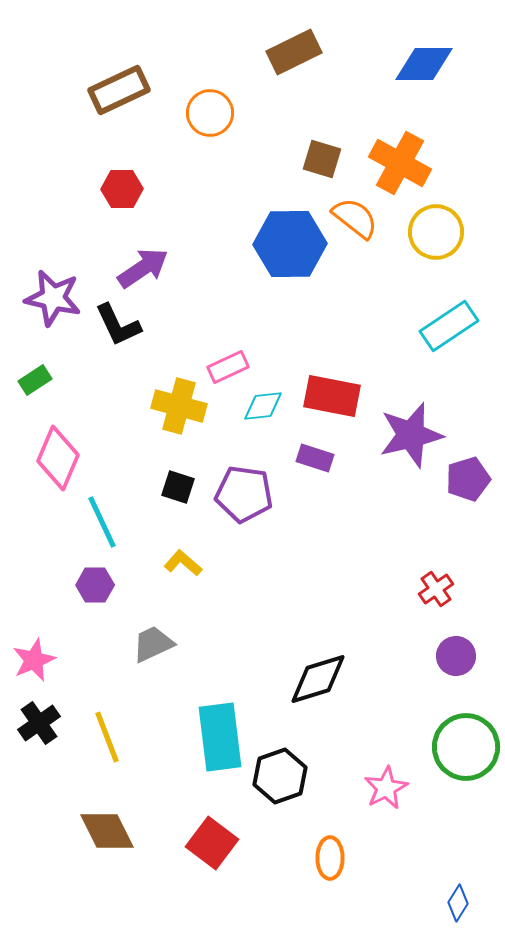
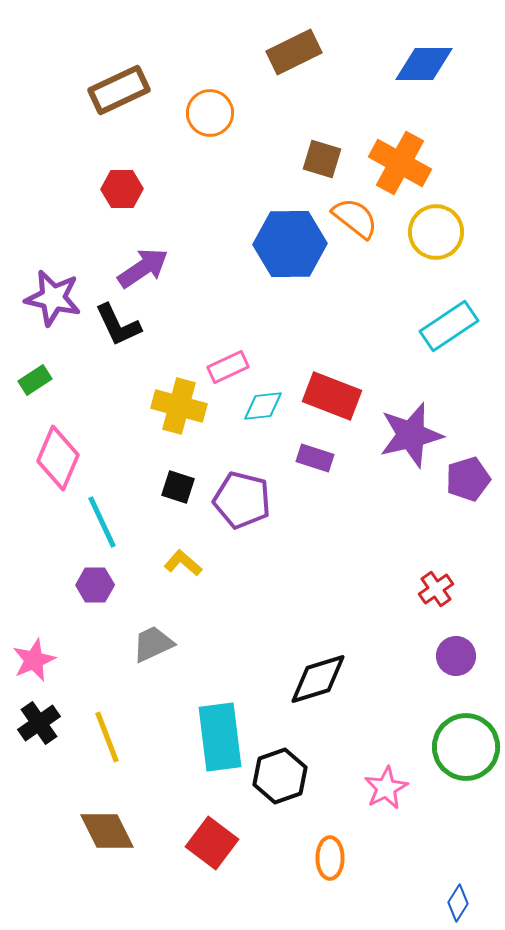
red rectangle at (332, 396): rotated 10 degrees clockwise
purple pentagon at (244, 494): moved 2 px left, 6 px down; rotated 6 degrees clockwise
